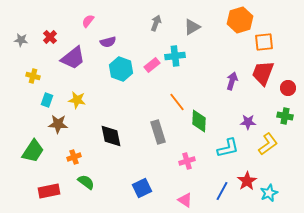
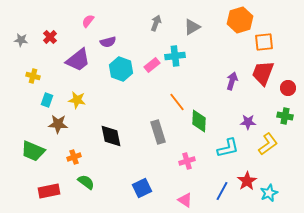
purple trapezoid: moved 5 px right, 2 px down
green trapezoid: rotated 80 degrees clockwise
